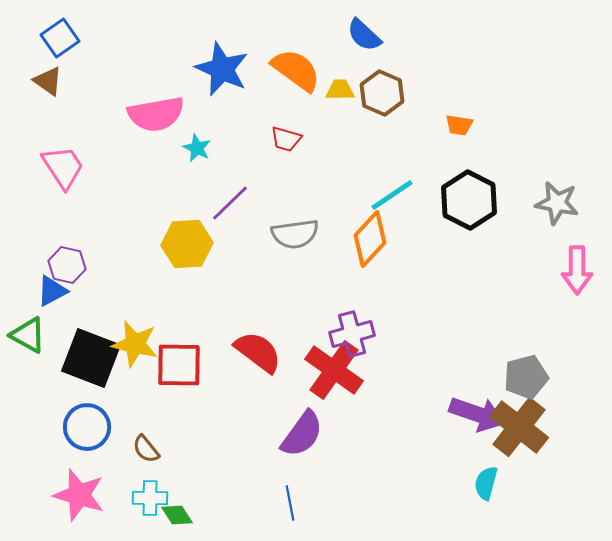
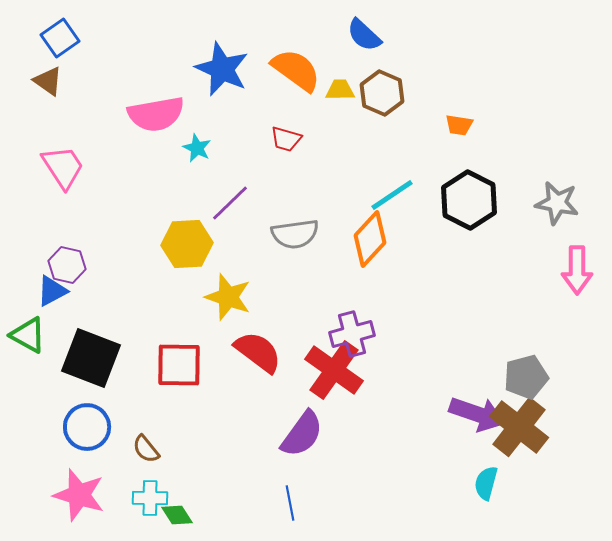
yellow star: moved 93 px right, 47 px up; rotated 6 degrees clockwise
